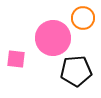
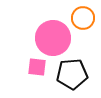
pink square: moved 21 px right, 8 px down
black pentagon: moved 4 px left, 3 px down
